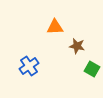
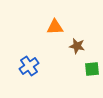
green square: rotated 35 degrees counterclockwise
